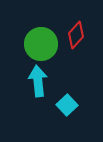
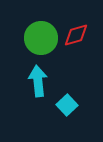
red diamond: rotated 32 degrees clockwise
green circle: moved 6 px up
